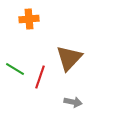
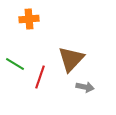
brown triangle: moved 2 px right, 1 px down
green line: moved 5 px up
gray arrow: moved 12 px right, 15 px up
